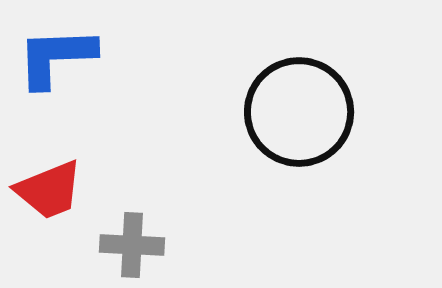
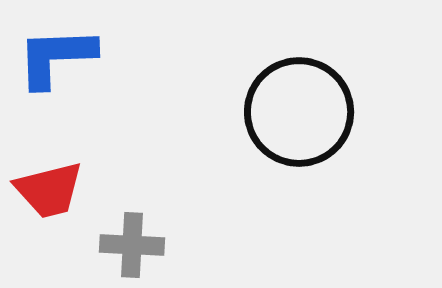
red trapezoid: rotated 8 degrees clockwise
